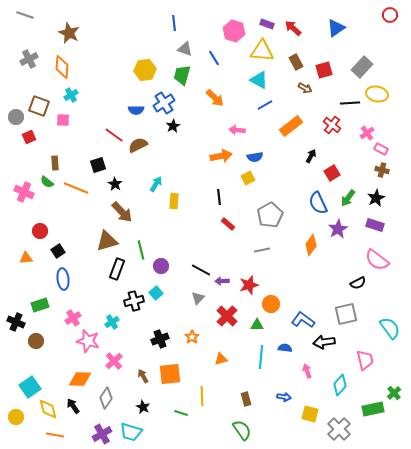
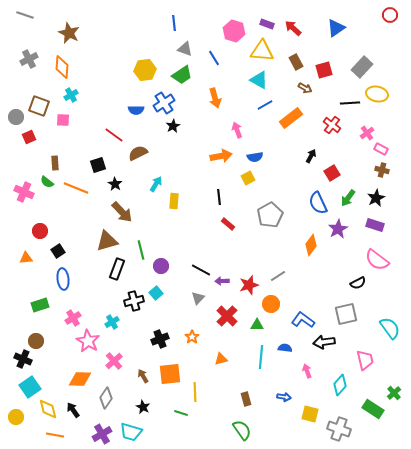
green trapezoid at (182, 75): rotated 140 degrees counterclockwise
orange arrow at (215, 98): rotated 30 degrees clockwise
orange rectangle at (291, 126): moved 8 px up
pink arrow at (237, 130): rotated 63 degrees clockwise
brown semicircle at (138, 145): moved 8 px down
gray line at (262, 250): moved 16 px right, 26 px down; rotated 21 degrees counterclockwise
black cross at (16, 322): moved 7 px right, 37 px down
pink star at (88, 341): rotated 15 degrees clockwise
yellow line at (202, 396): moved 7 px left, 4 px up
black arrow at (73, 406): moved 4 px down
green rectangle at (373, 409): rotated 45 degrees clockwise
gray cross at (339, 429): rotated 25 degrees counterclockwise
